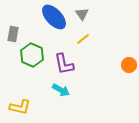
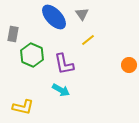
yellow line: moved 5 px right, 1 px down
yellow L-shape: moved 3 px right
